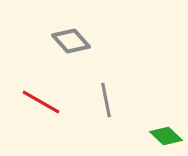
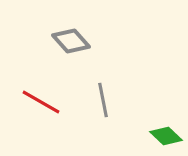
gray line: moved 3 px left
